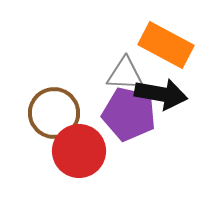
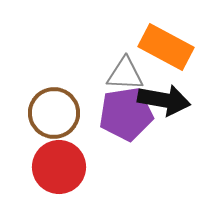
orange rectangle: moved 2 px down
black arrow: moved 3 px right, 6 px down
purple pentagon: moved 3 px left; rotated 22 degrees counterclockwise
red circle: moved 20 px left, 16 px down
